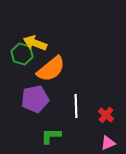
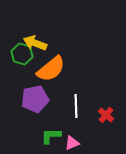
pink triangle: moved 36 px left
